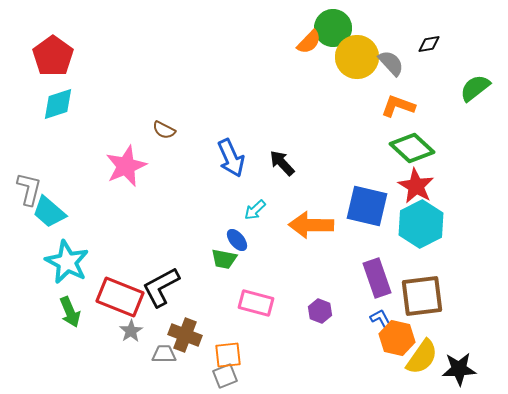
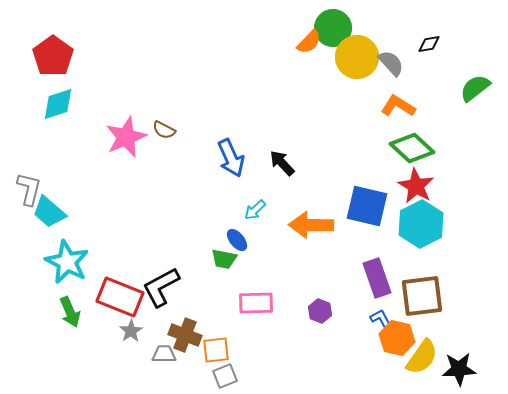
orange L-shape: rotated 12 degrees clockwise
pink star: moved 29 px up
pink rectangle: rotated 16 degrees counterclockwise
orange square: moved 12 px left, 5 px up
